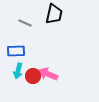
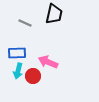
blue rectangle: moved 1 px right, 2 px down
pink arrow: moved 12 px up
